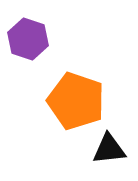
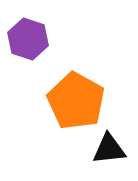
orange pentagon: rotated 10 degrees clockwise
